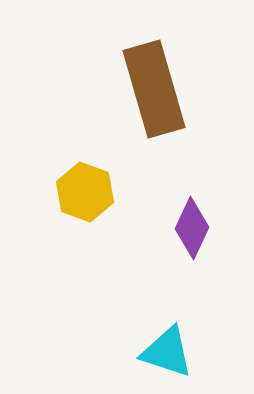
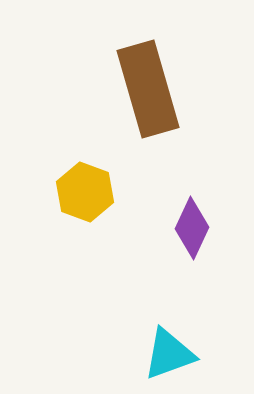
brown rectangle: moved 6 px left
cyan triangle: moved 2 px right, 2 px down; rotated 38 degrees counterclockwise
